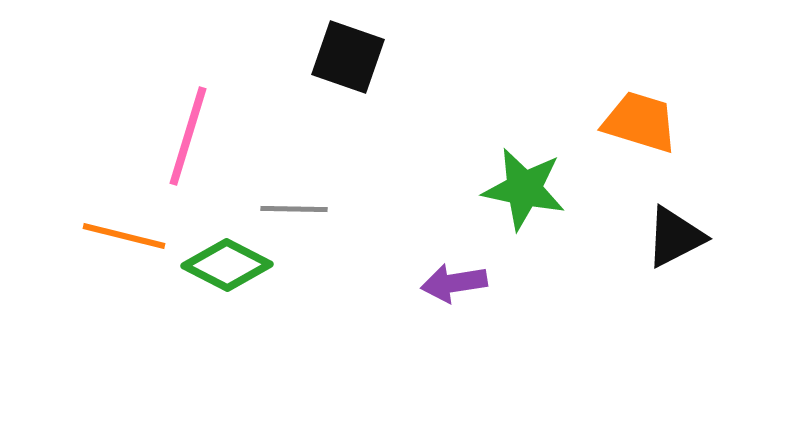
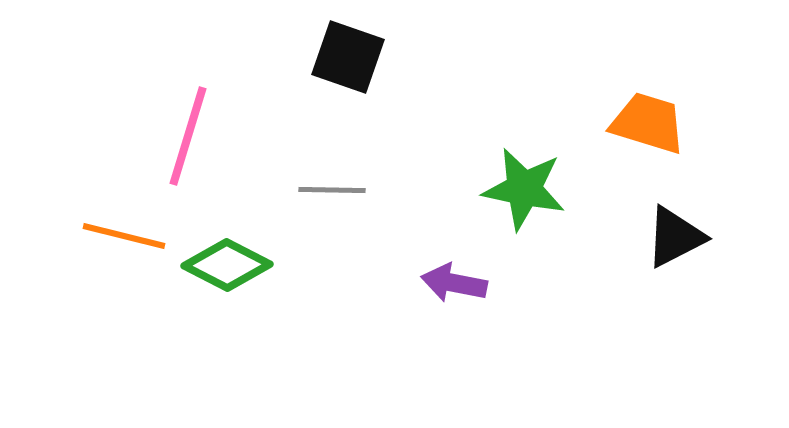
orange trapezoid: moved 8 px right, 1 px down
gray line: moved 38 px right, 19 px up
purple arrow: rotated 20 degrees clockwise
